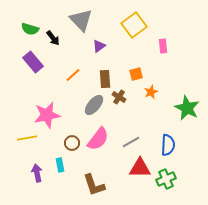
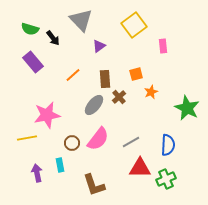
brown cross: rotated 16 degrees clockwise
